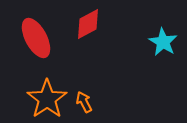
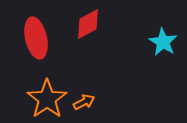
red ellipse: rotated 15 degrees clockwise
orange arrow: rotated 90 degrees clockwise
